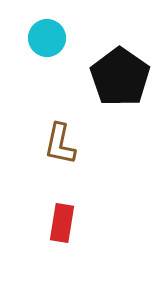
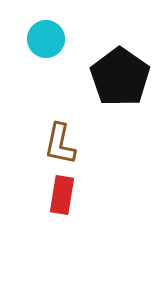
cyan circle: moved 1 px left, 1 px down
red rectangle: moved 28 px up
